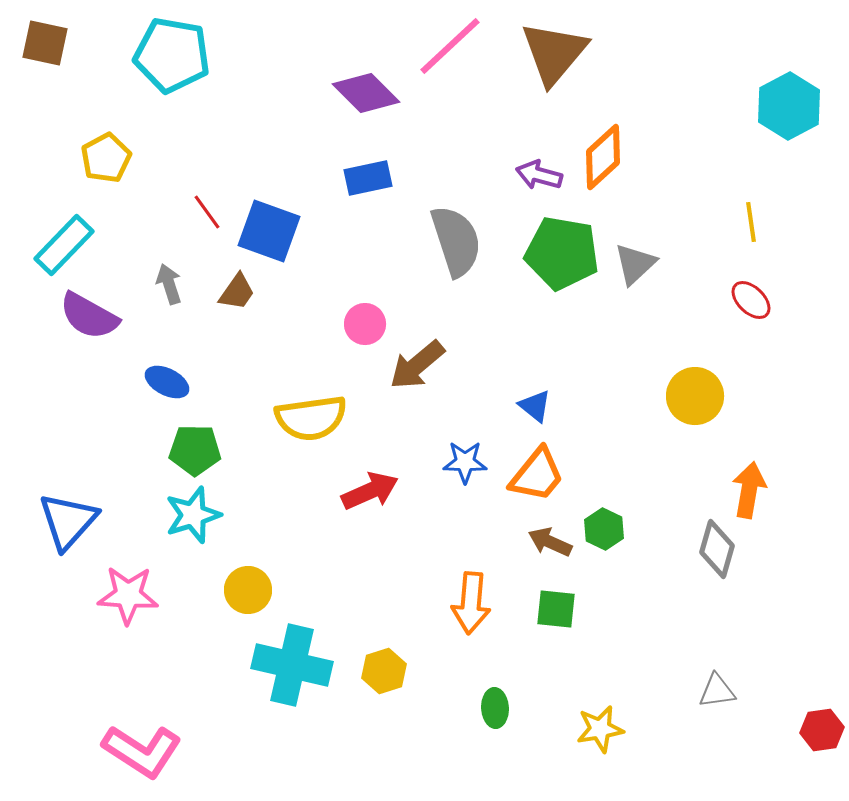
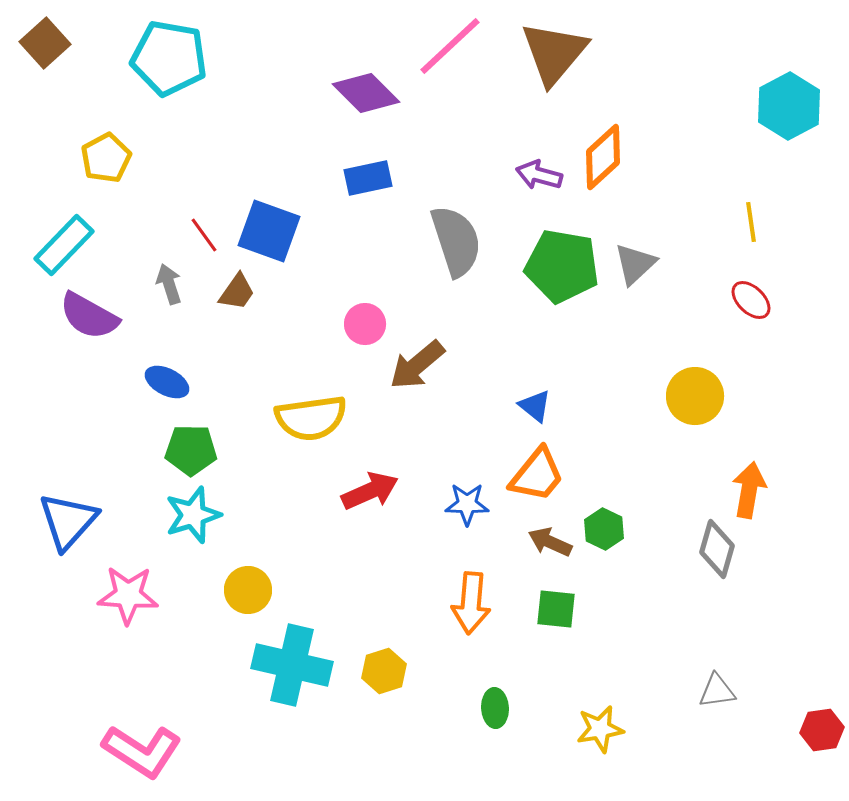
brown square at (45, 43): rotated 36 degrees clockwise
cyan pentagon at (172, 55): moved 3 px left, 3 px down
red line at (207, 212): moved 3 px left, 23 px down
green pentagon at (562, 253): moved 13 px down
green pentagon at (195, 450): moved 4 px left
blue star at (465, 462): moved 2 px right, 42 px down
